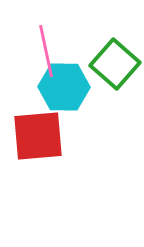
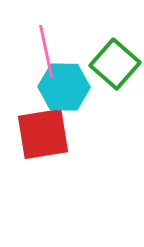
red square: moved 5 px right, 2 px up; rotated 4 degrees counterclockwise
